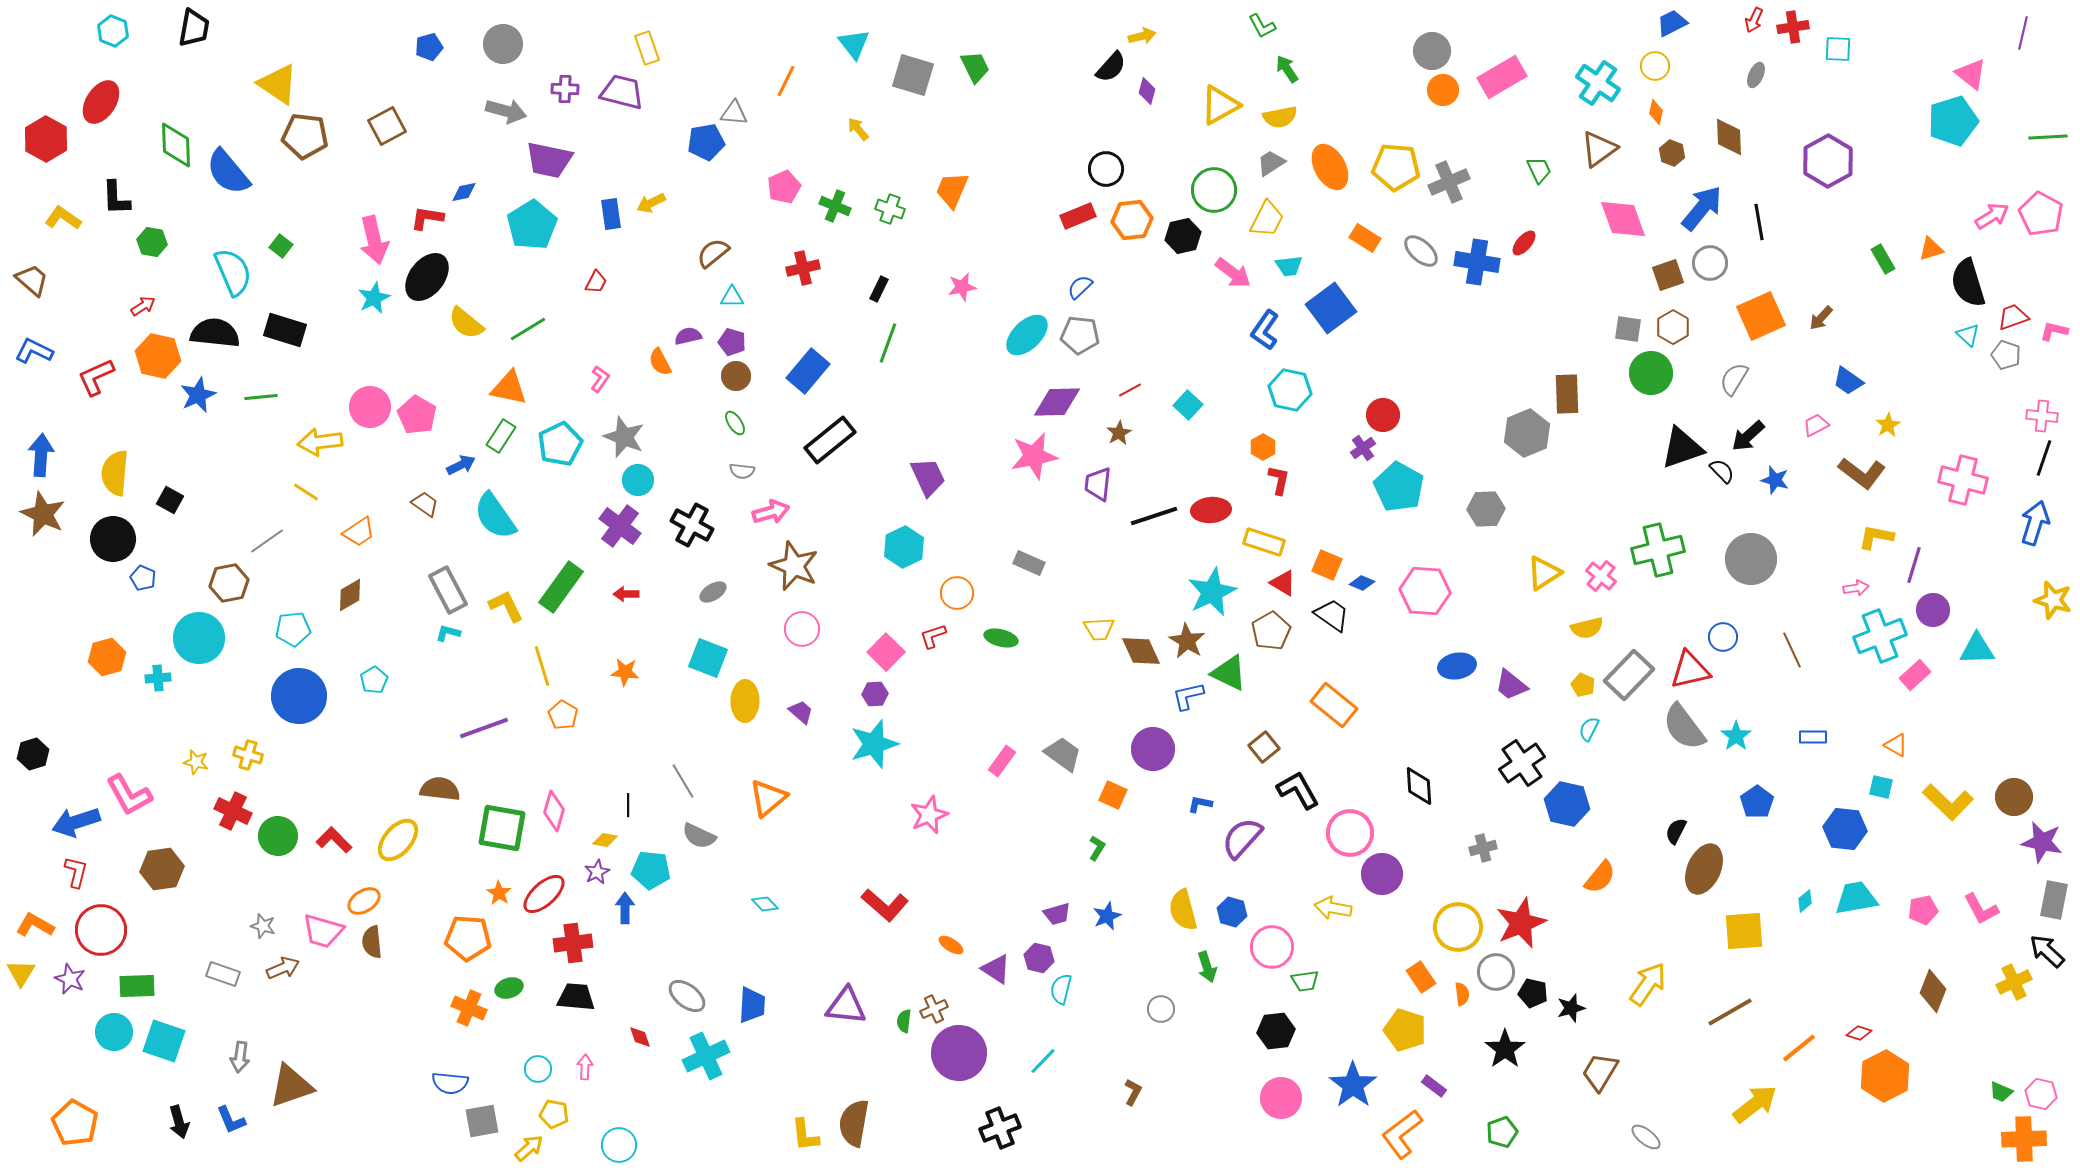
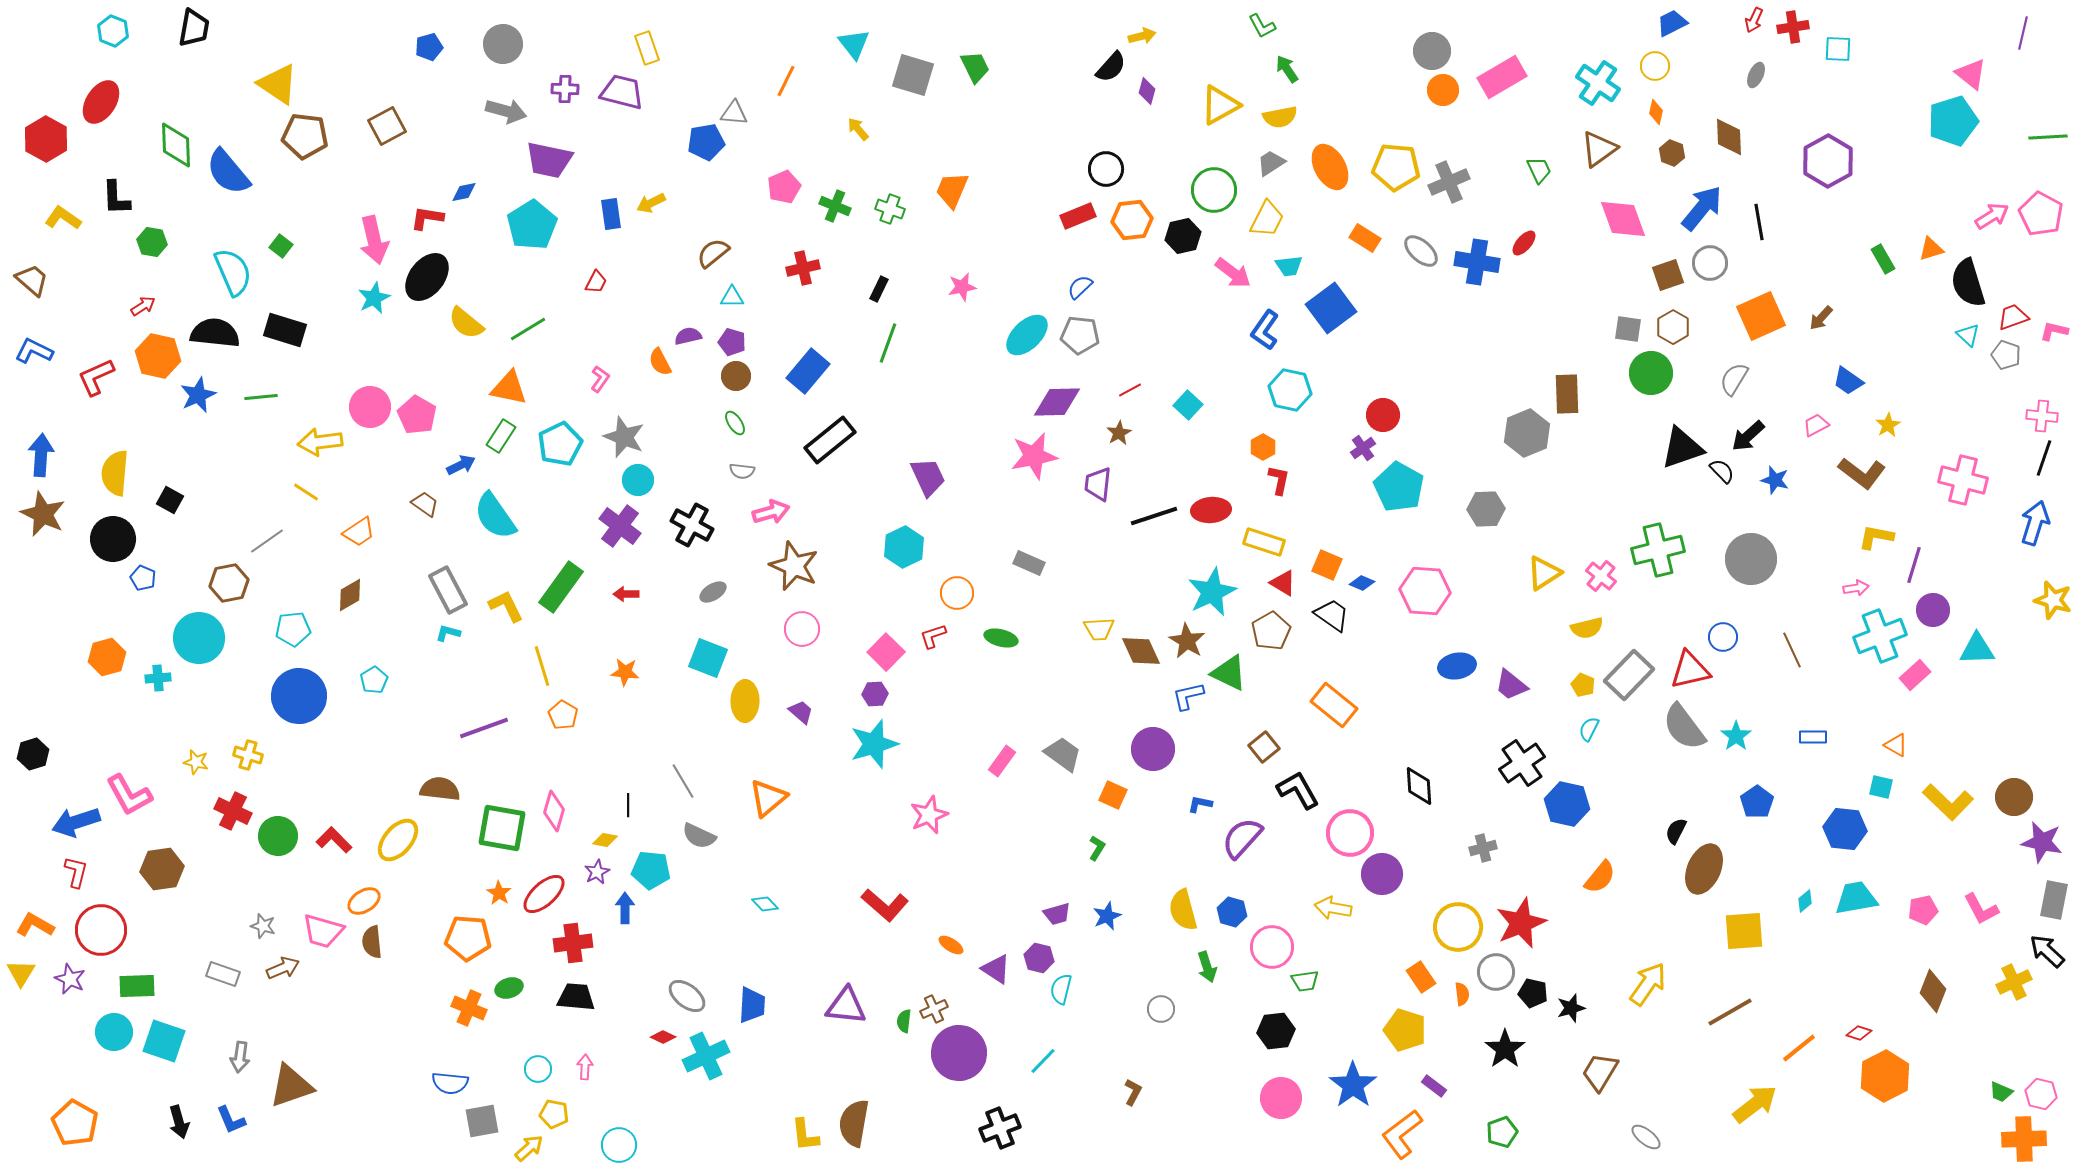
red diamond at (640, 1037): moved 23 px right; rotated 45 degrees counterclockwise
